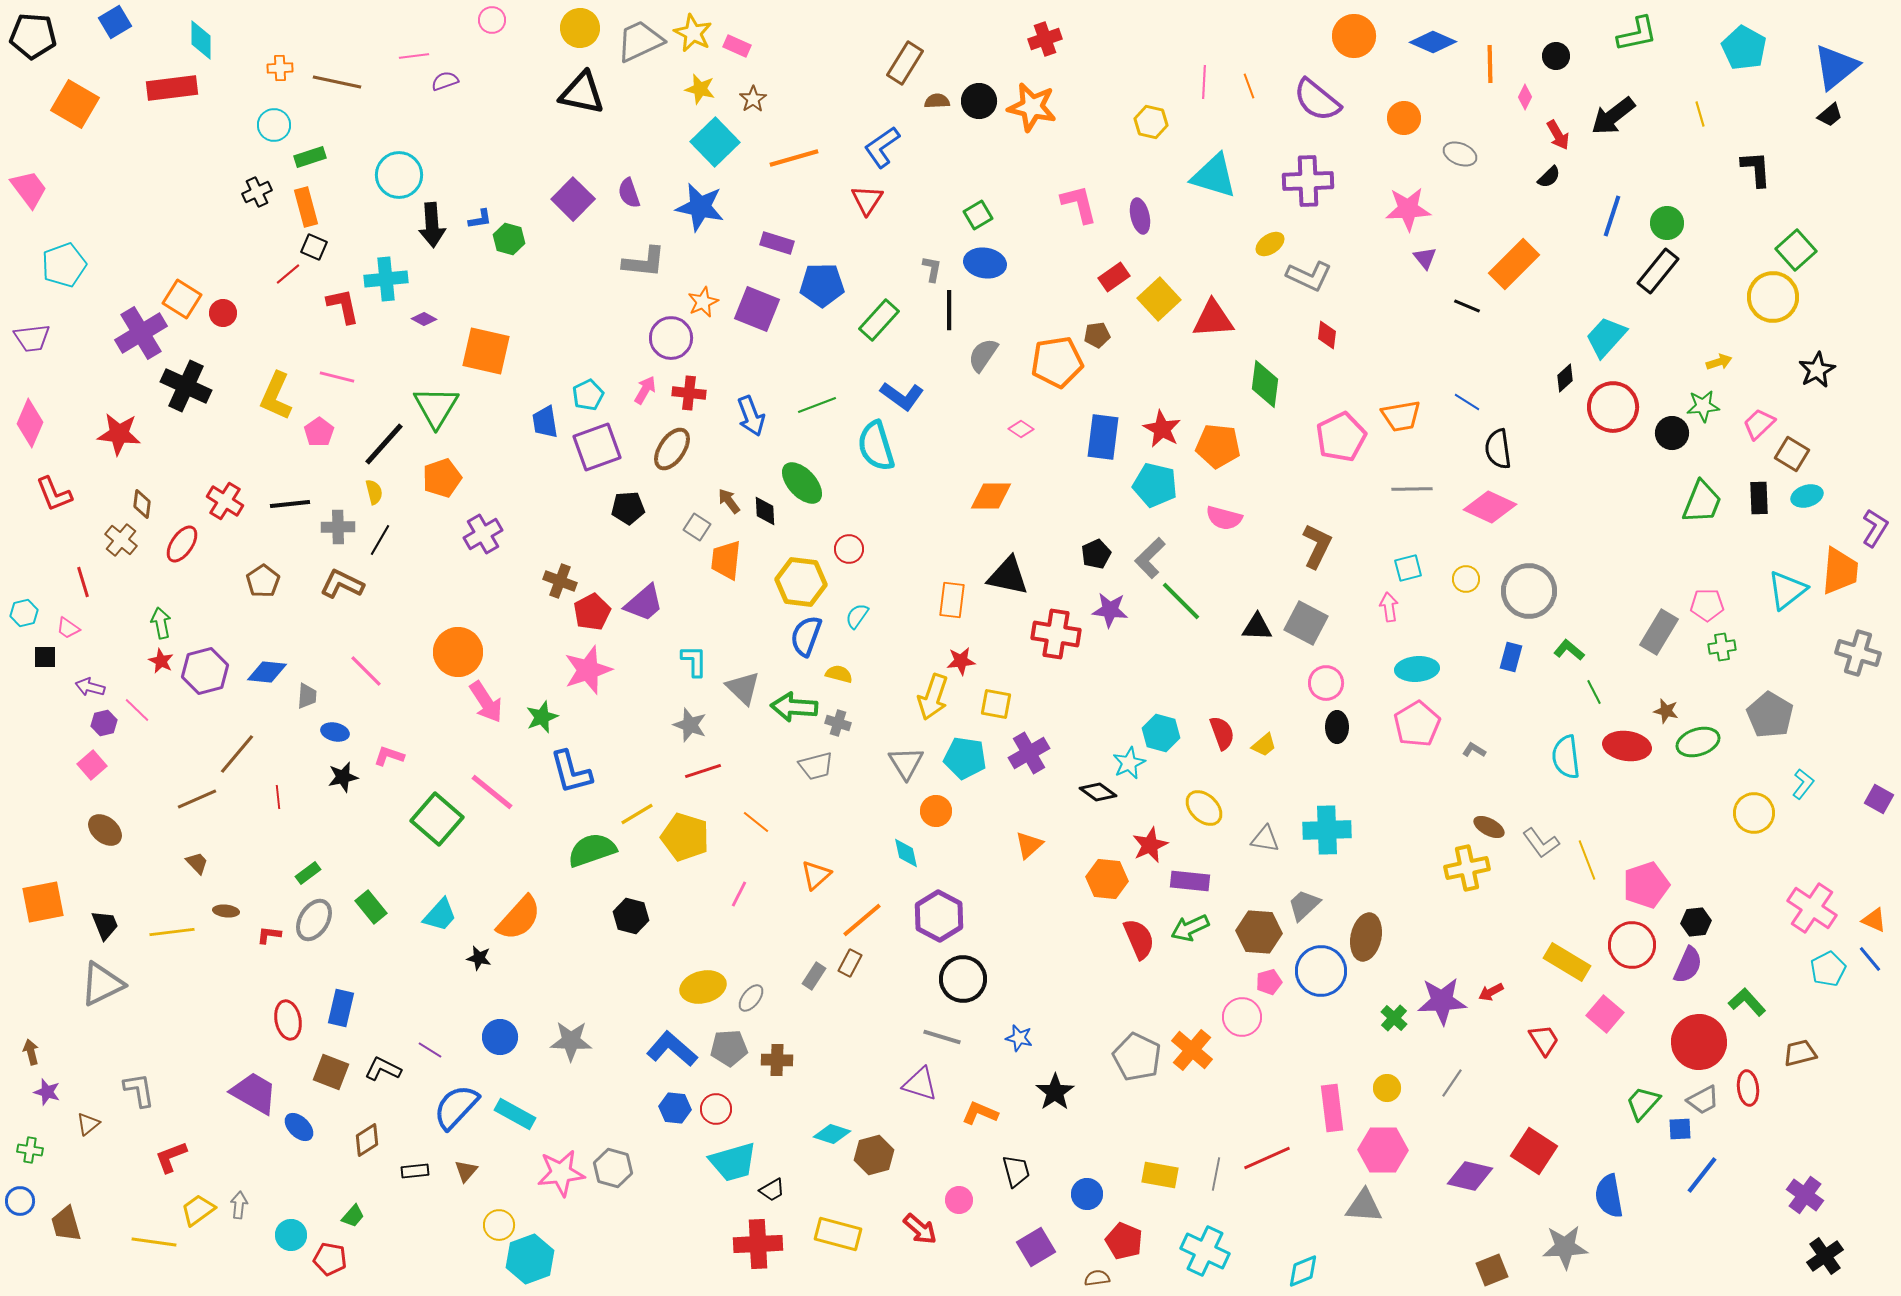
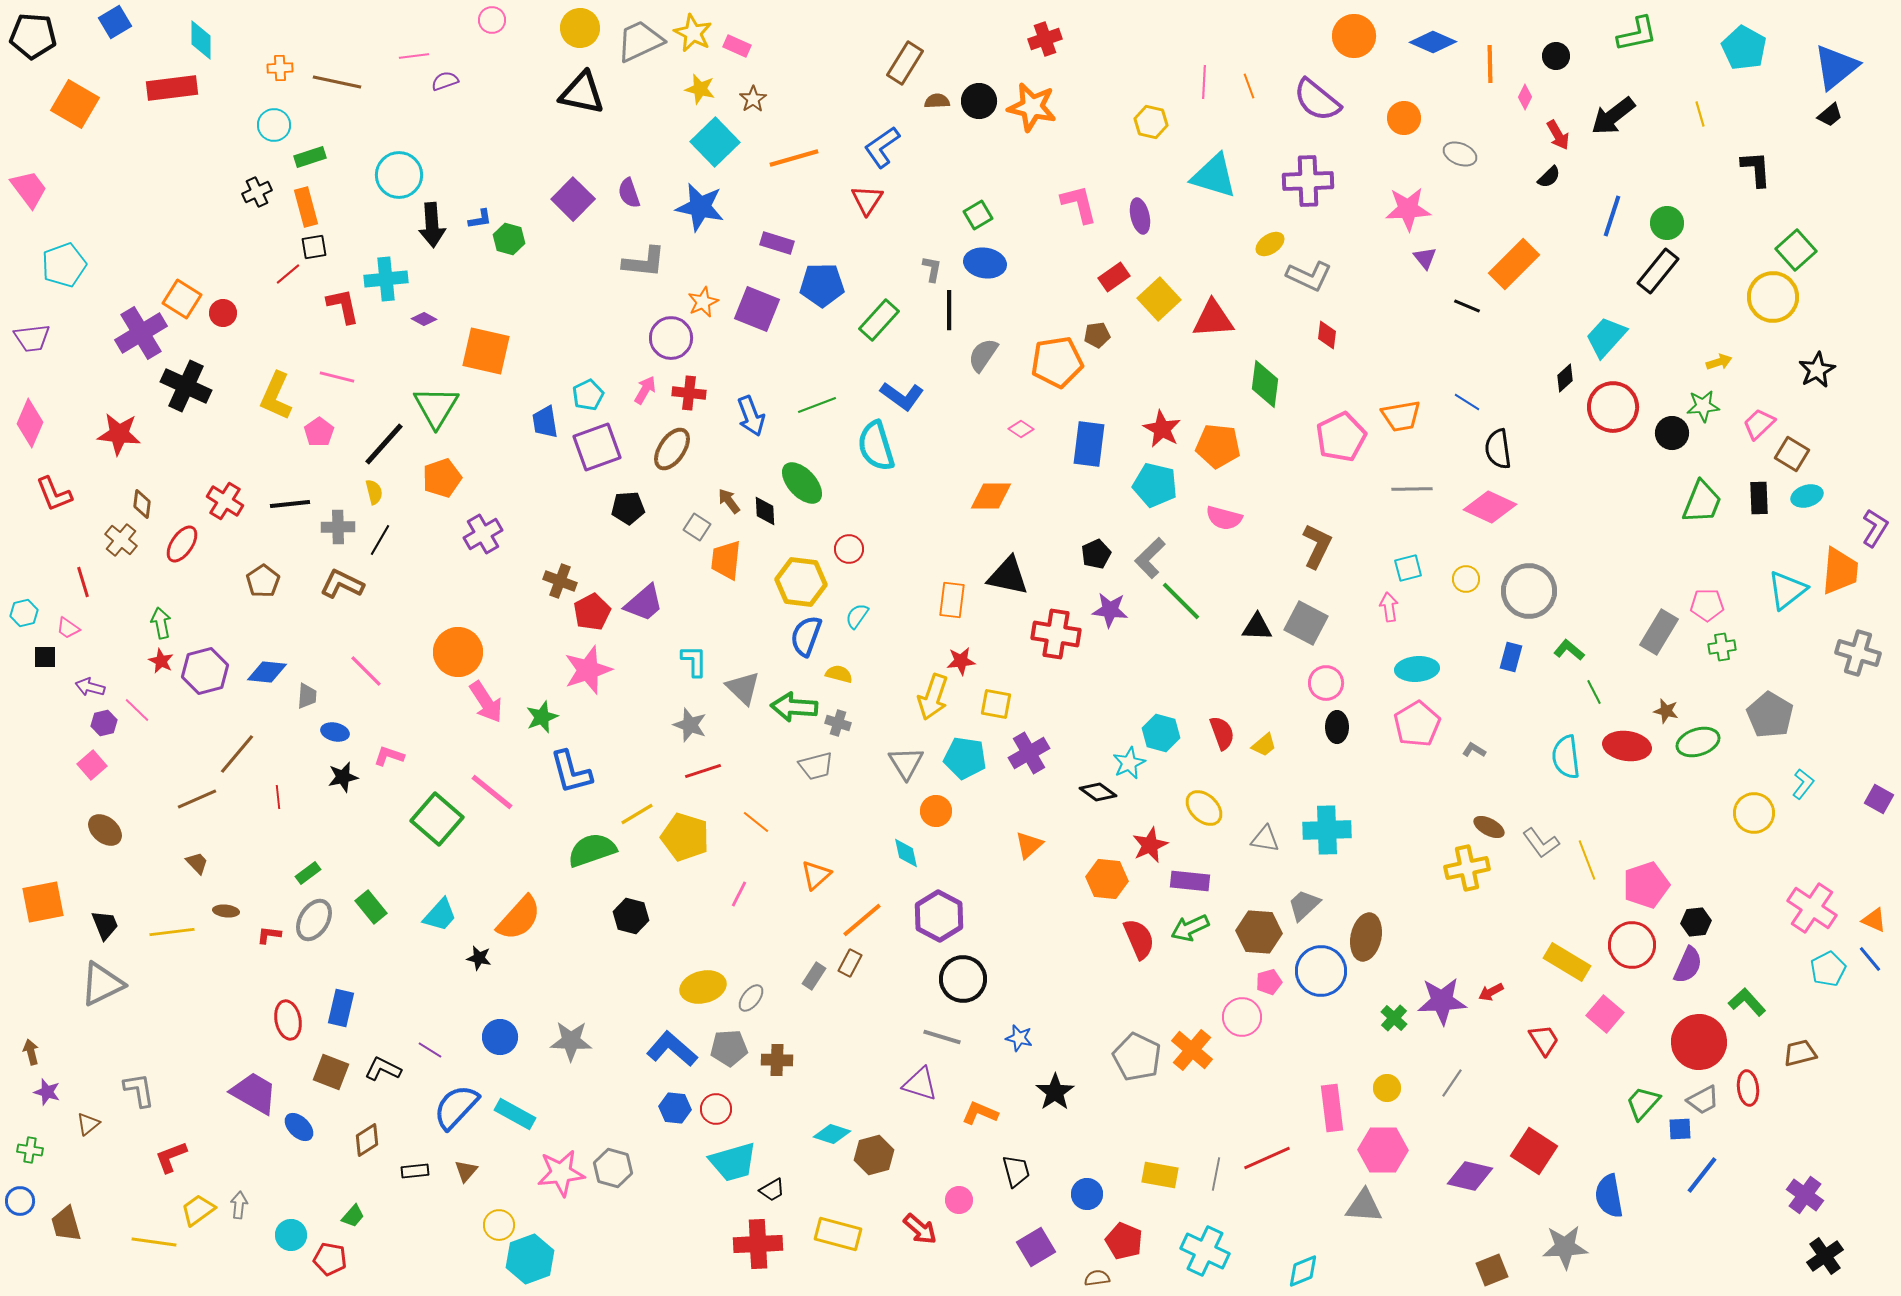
black square at (314, 247): rotated 32 degrees counterclockwise
blue rectangle at (1103, 437): moved 14 px left, 7 px down
